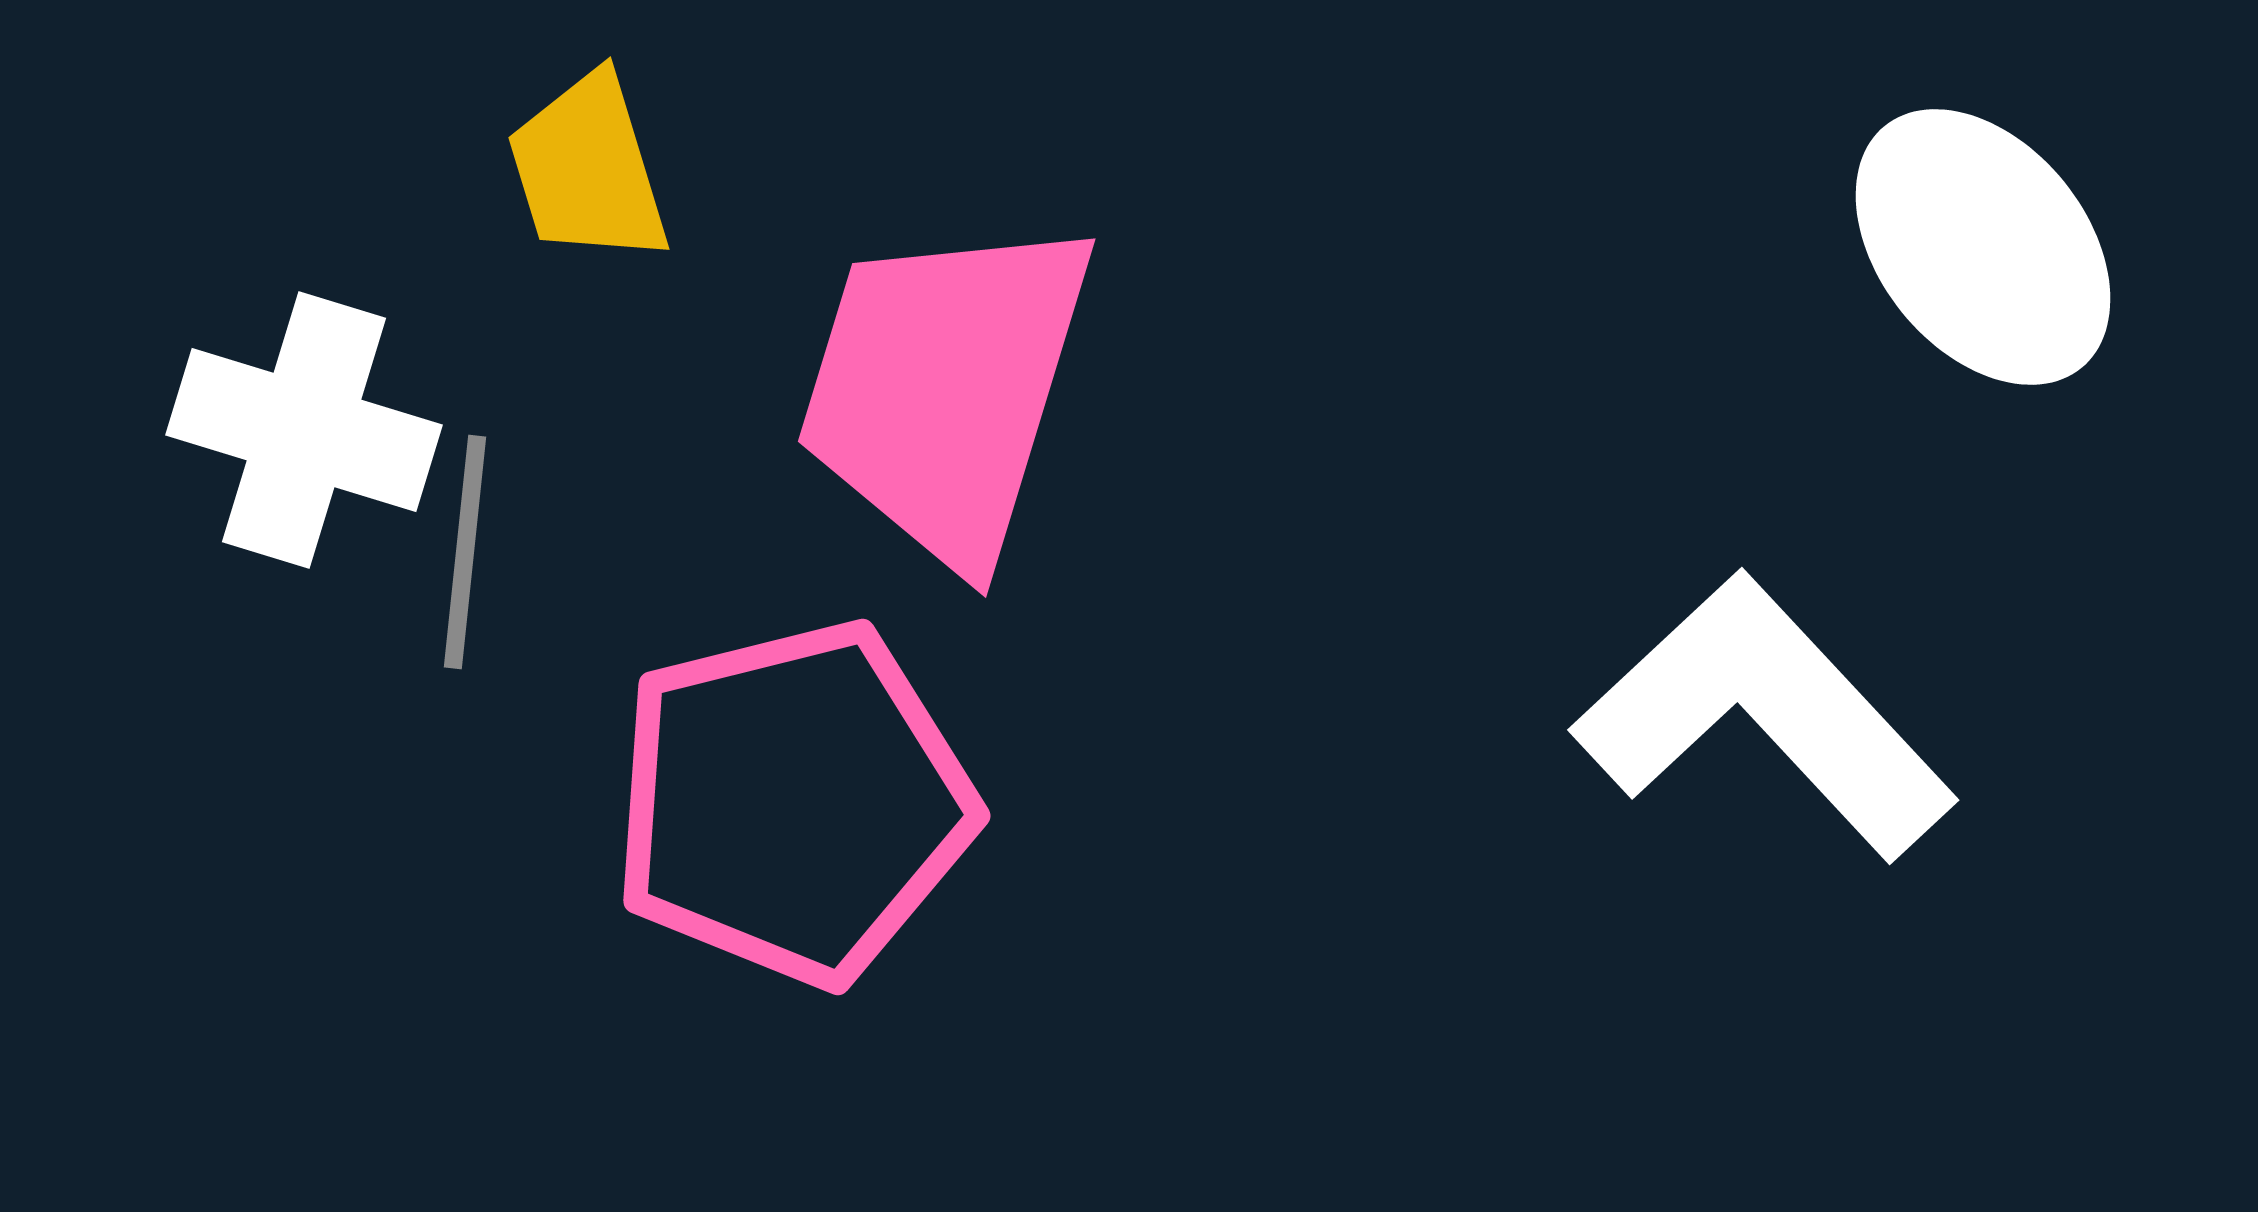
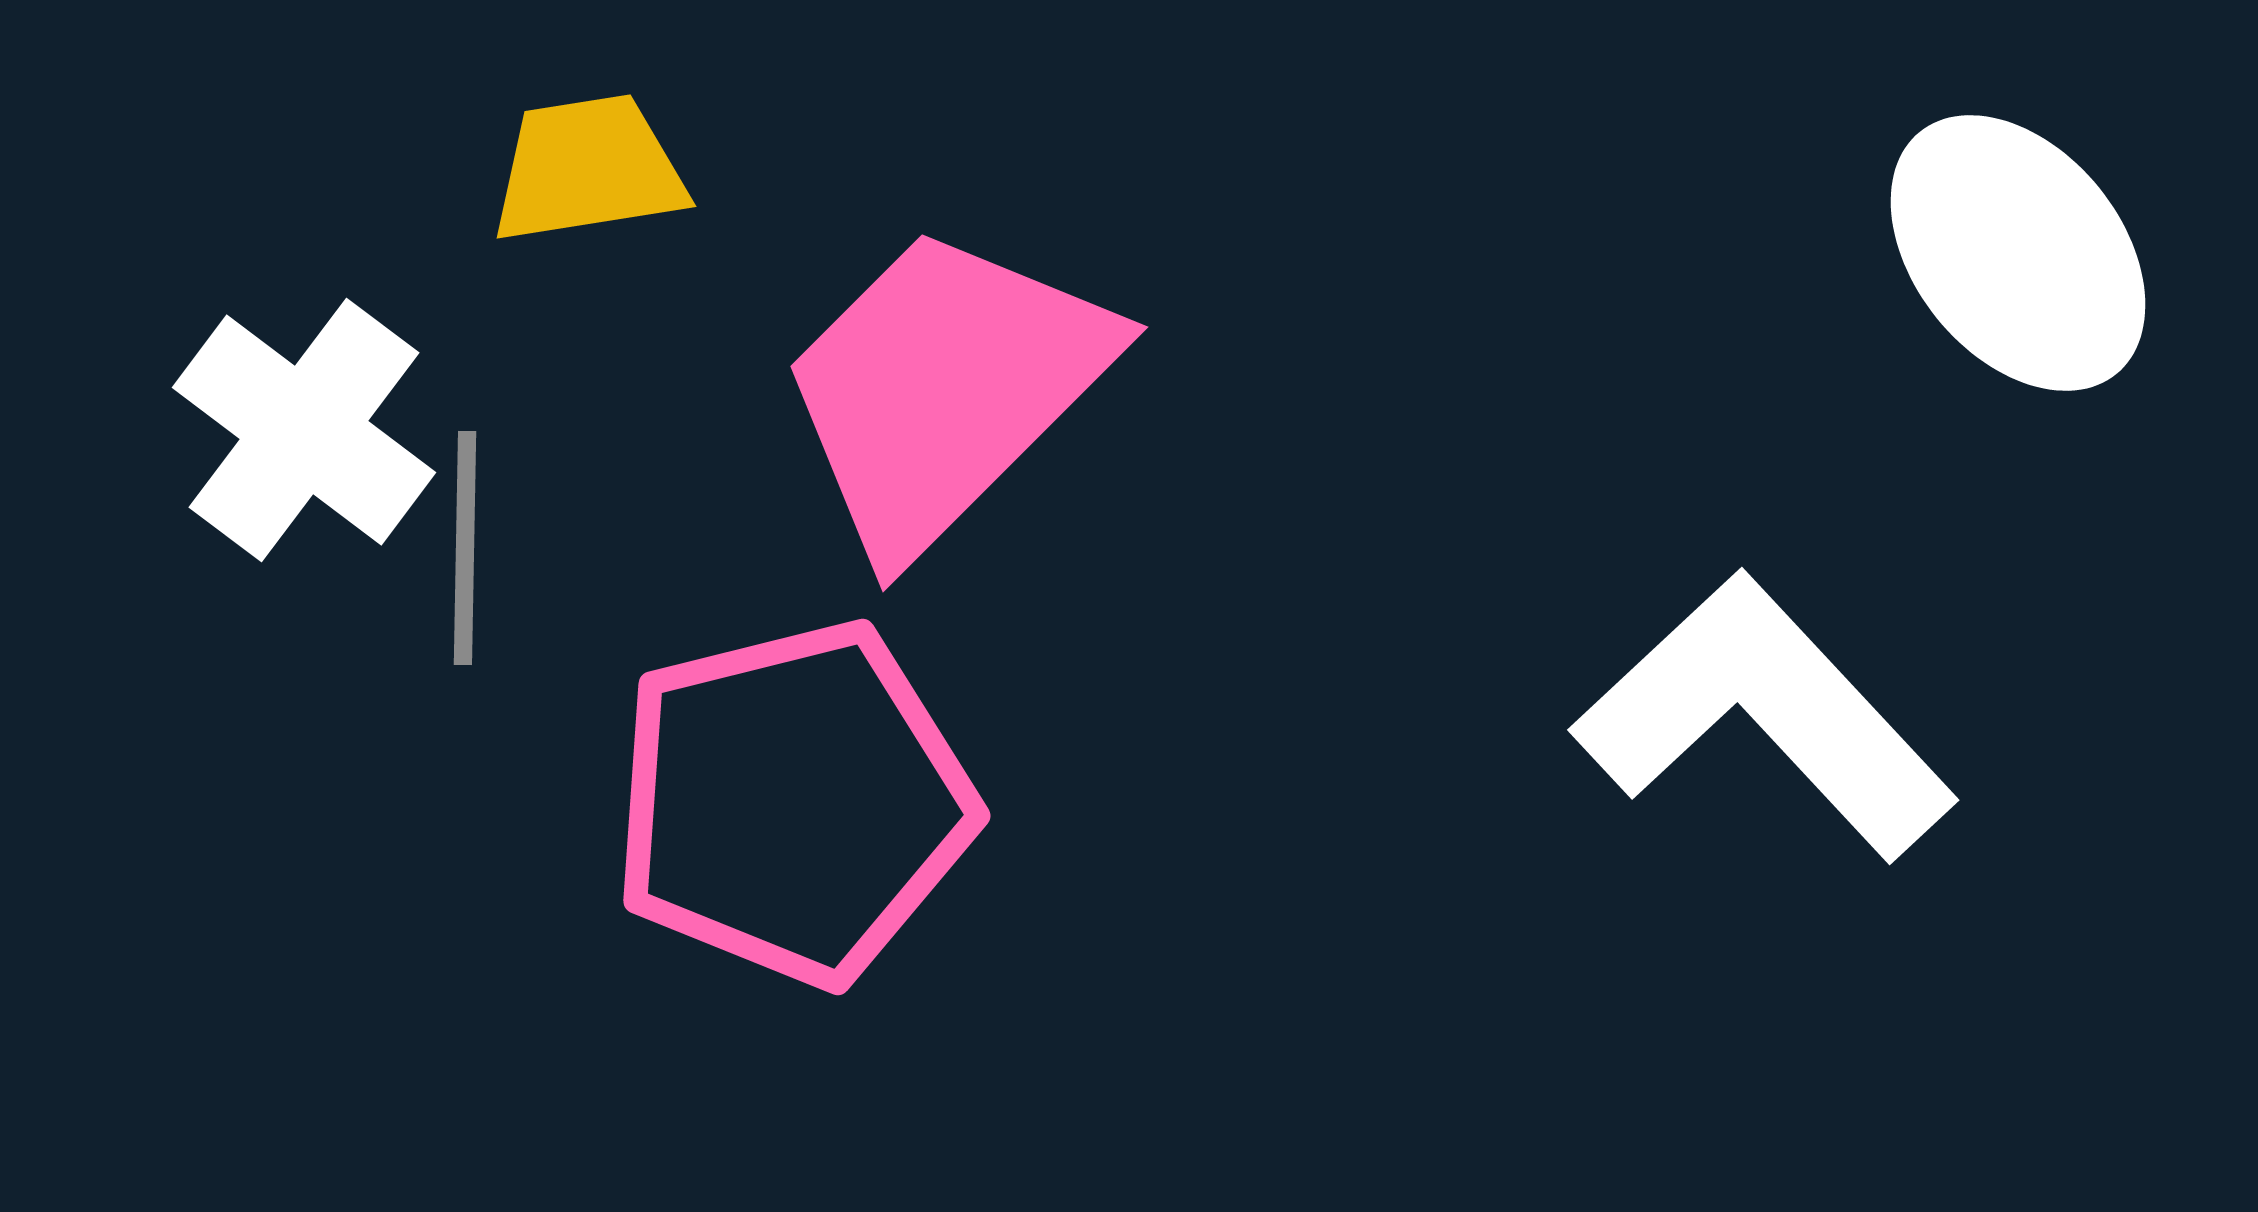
yellow trapezoid: rotated 98 degrees clockwise
white ellipse: moved 35 px right, 6 px down
pink trapezoid: rotated 28 degrees clockwise
white cross: rotated 20 degrees clockwise
gray line: moved 4 px up; rotated 5 degrees counterclockwise
